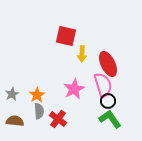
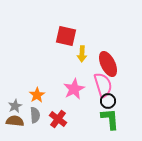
gray star: moved 3 px right, 12 px down
gray semicircle: moved 4 px left, 4 px down
green L-shape: rotated 30 degrees clockwise
